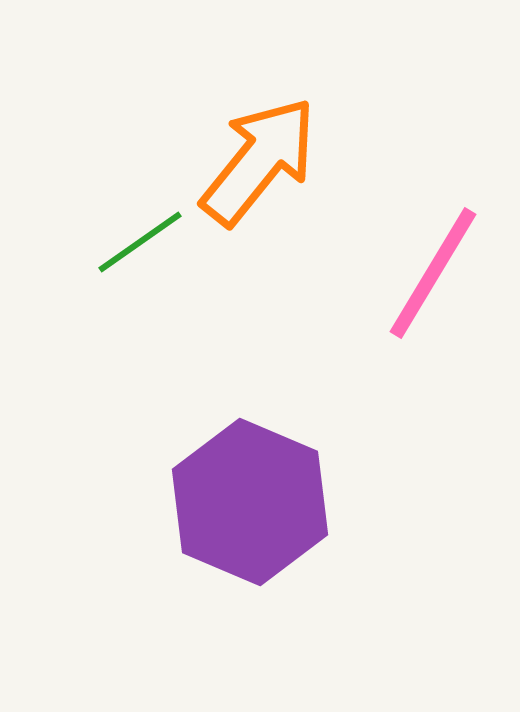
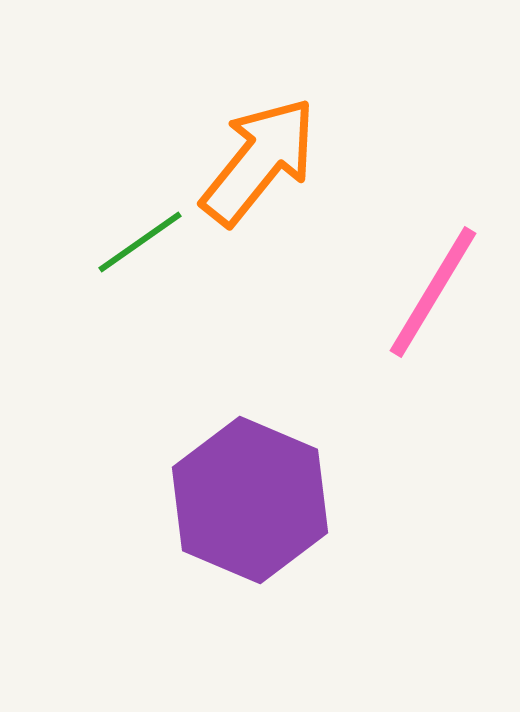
pink line: moved 19 px down
purple hexagon: moved 2 px up
